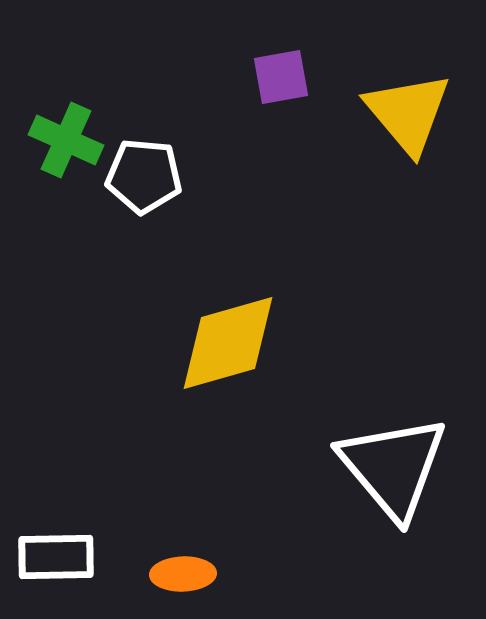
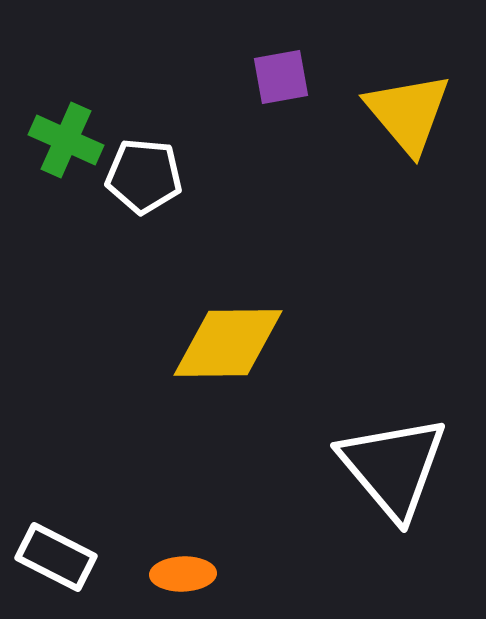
yellow diamond: rotated 15 degrees clockwise
white rectangle: rotated 28 degrees clockwise
